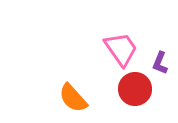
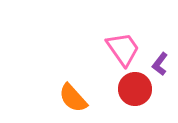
pink trapezoid: moved 2 px right
purple L-shape: moved 1 px down; rotated 15 degrees clockwise
